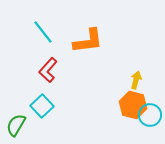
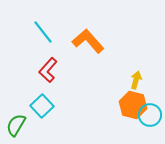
orange L-shape: rotated 124 degrees counterclockwise
